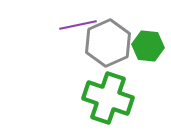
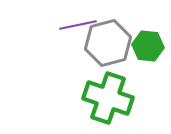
gray hexagon: rotated 9 degrees clockwise
